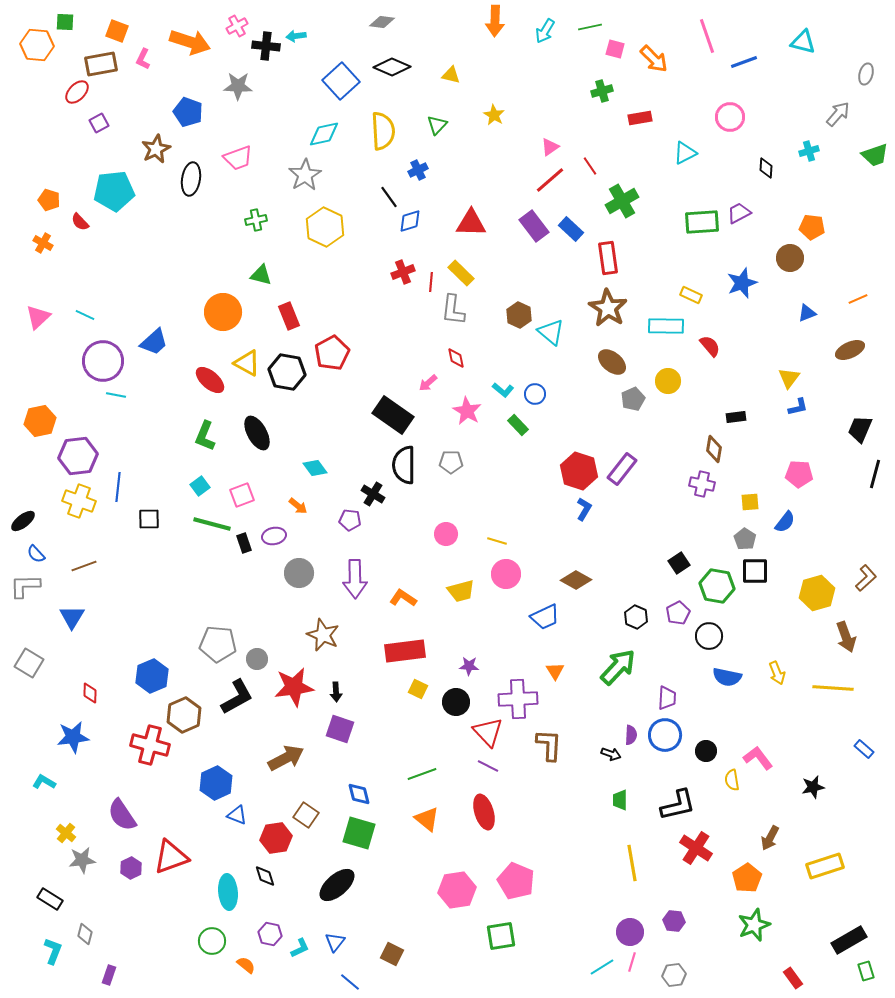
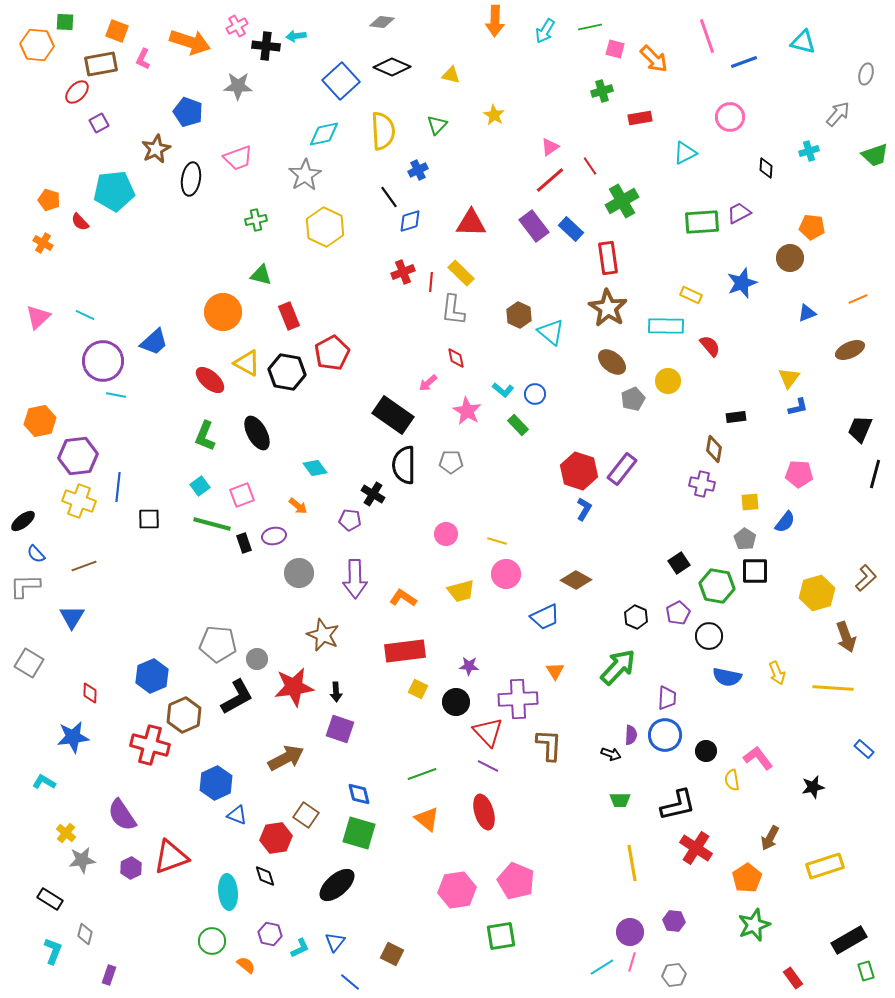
green trapezoid at (620, 800): rotated 90 degrees counterclockwise
